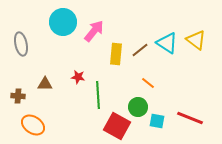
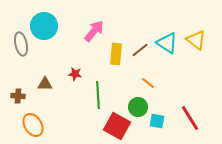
cyan circle: moved 19 px left, 4 px down
red star: moved 3 px left, 3 px up
red line: rotated 36 degrees clockwise
orange ellipse: rotated 25 degrees clockwise
